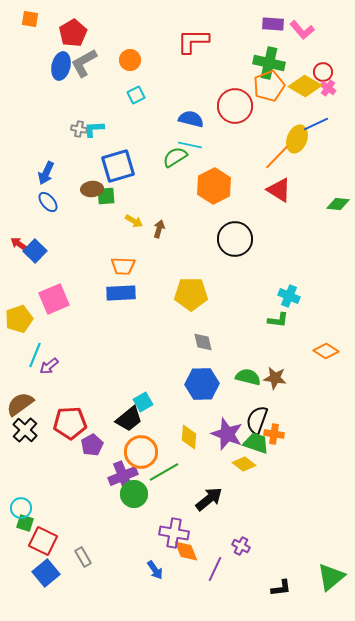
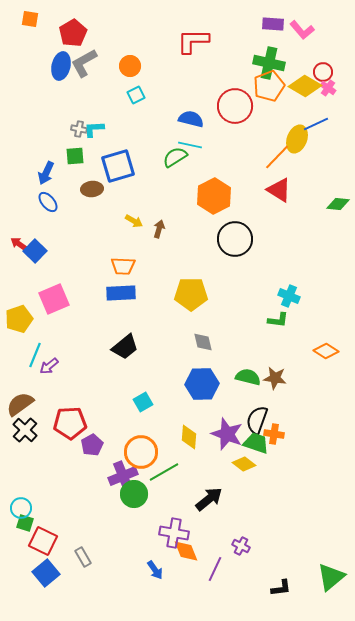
orange circle at (130, 60): moved 6 px down
orange hexagon at (214, 186): moved 10 px down
green square at (106, 196): moved 31 px left, 40 px up
black trapezoid at (129, 419): moved 4 px left, 72 px up
